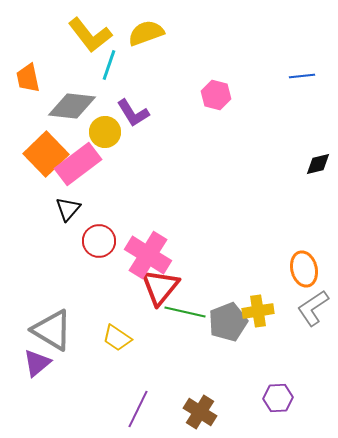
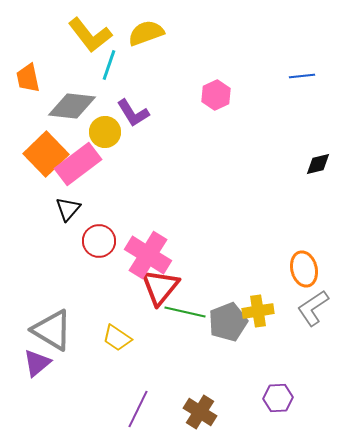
pink hexagon: rotated 20 degrees clockwise
